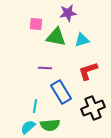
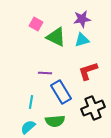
purple star: moved 14 px right, 6 px down
pink square: rotated 24 degrees clockwise
green triangle: rotated 15 degrees clockwise
purple line: moved 5 px down
cyan line: moved 4 px left, 4 px up
green semicircle: moved 5 px right, 4 px up
